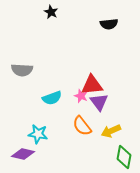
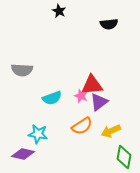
black star: moved 8 px right, 1 px up
purple triangle: rotated 30 degrees clockwise
orange semicircle: rotated 85 degrees counterclockwise
